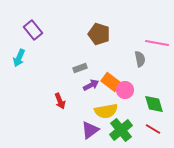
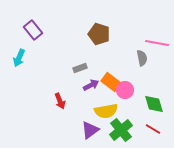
gray semicircle: moved 2 px right, 1 px up
